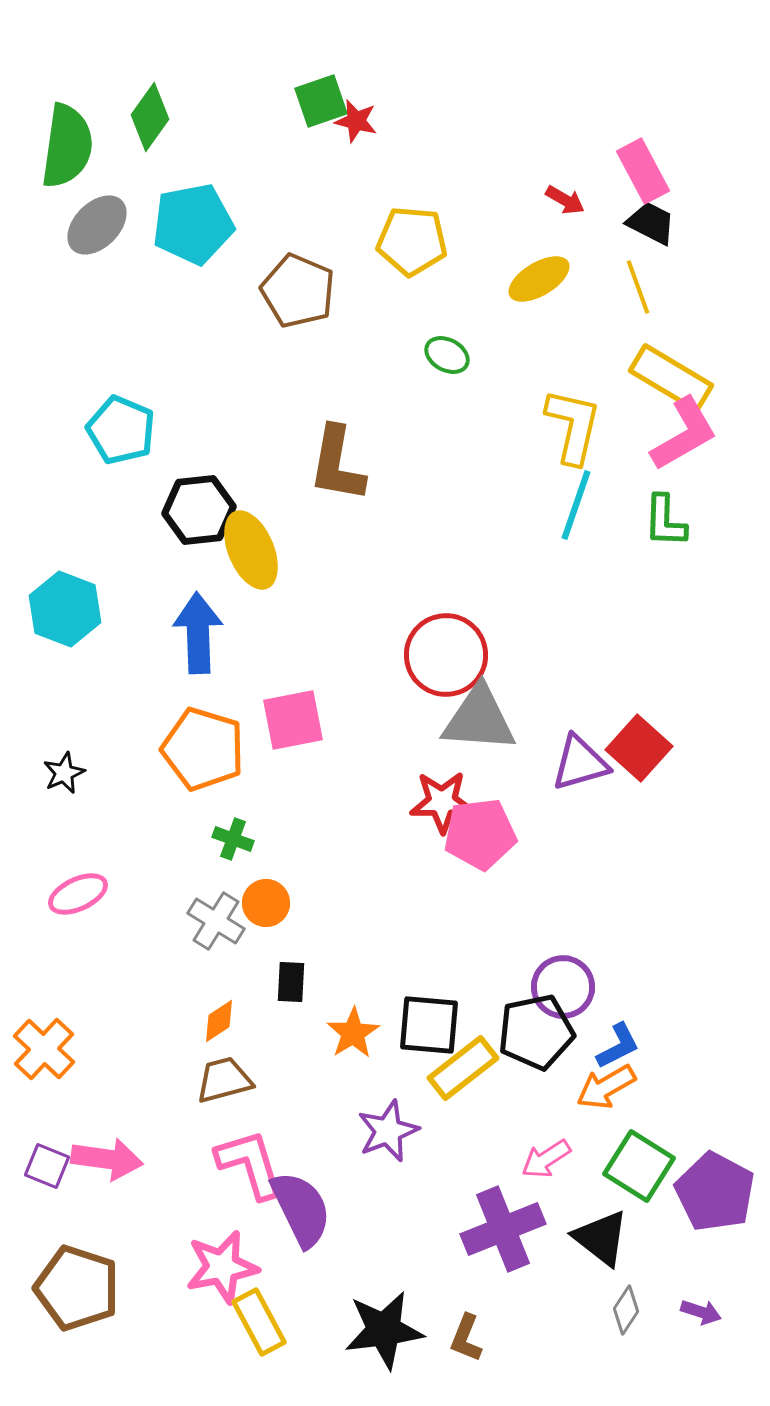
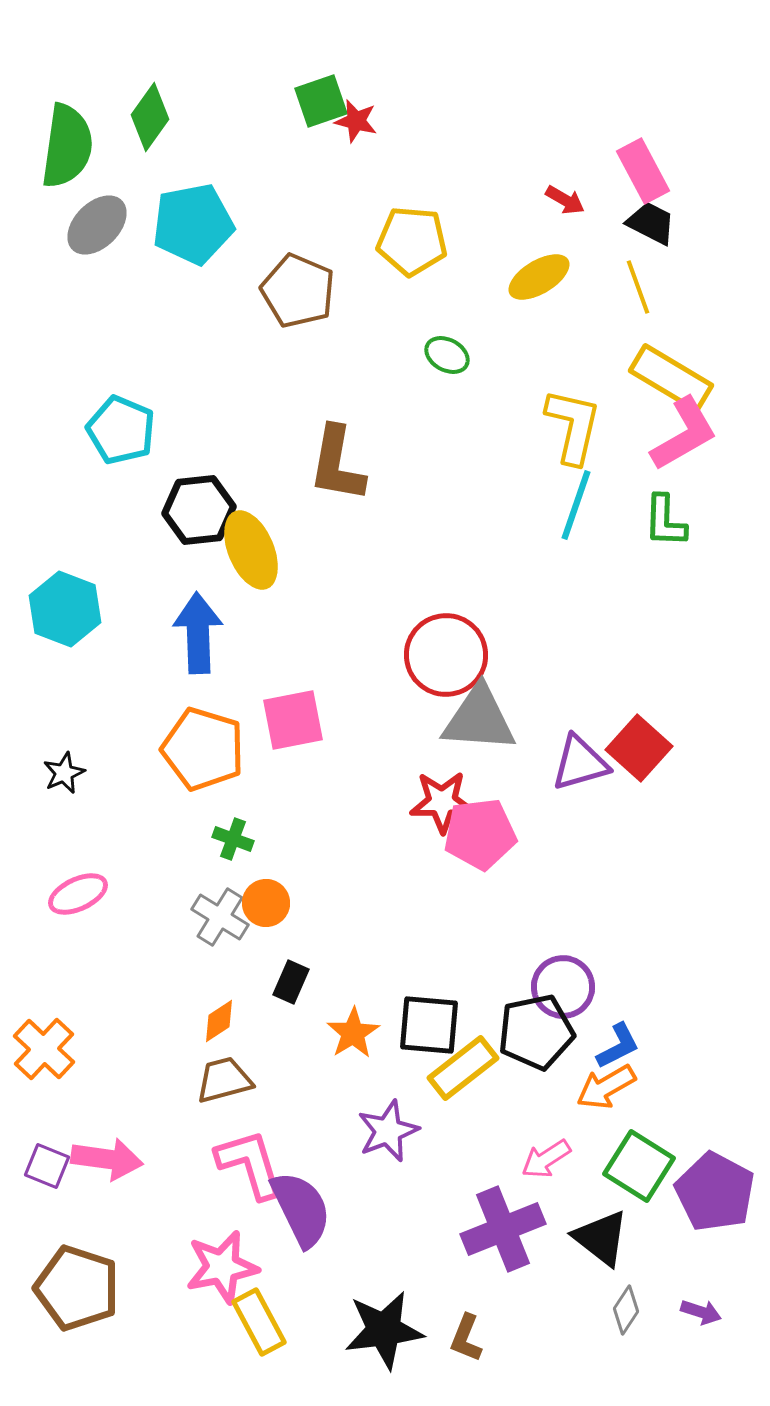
yellow ellipse at (539, 279): moved 2 px up
gray cross at (216, 921): moved 4 px right, 4 px up
black rectangle at (291, 982): rotated 21 degrees clockwise
